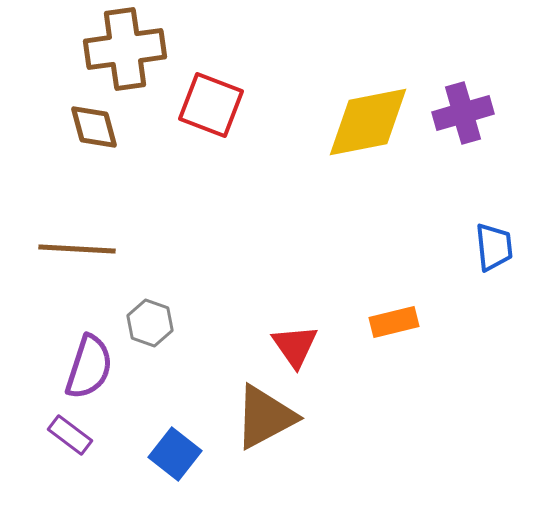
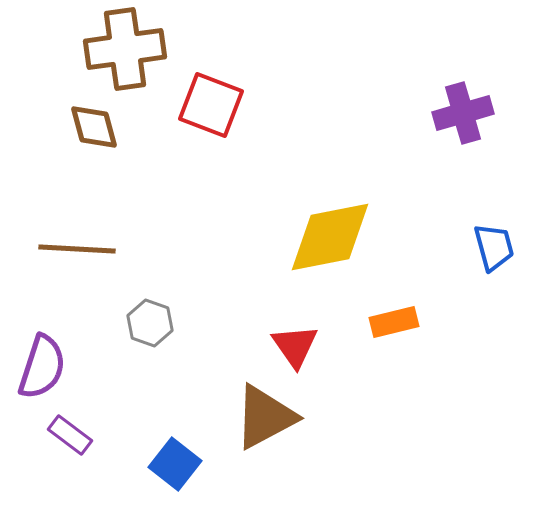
yellow diamond: moved 38 px left, 115 px down
blue trapezoid: rotated 9 degrees counterclockwise
purple semicircle: moved 47 px left
blue square: moved 10 px down
